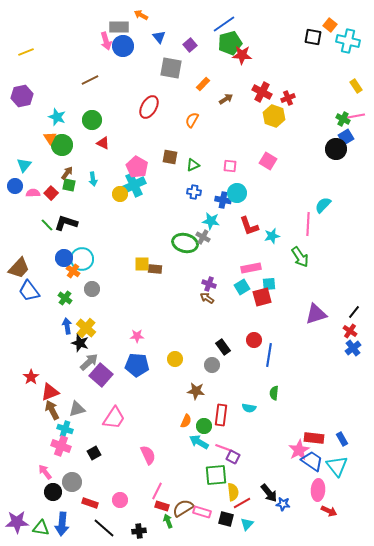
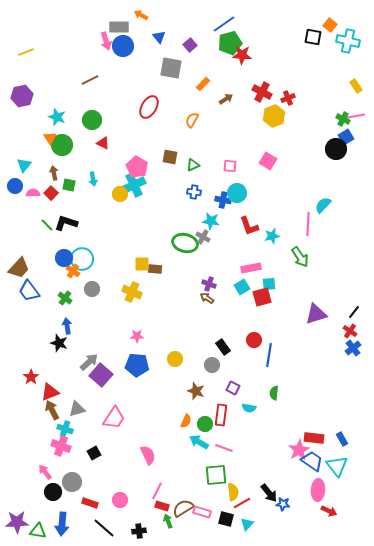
yellow hexagon at (274, 116): rotated 20 degrees clockwise
brown arrow at (67, 173): moved 13 px left; rotated 48 degrees counterclockwise
yellow cross at (86, 328): moved 46 px right, 36 px up; rotated 18 degrees counterclockwise
black star at (80, 343): moved 21 px left
brown star at (196, 391): rotated 12 degrees clockwise
green circle at (204, 426): moved 1 px right, 2 px up
purple square at (233, 457): moved 69 px up
green triangle at (41, 528): moved 3 px left, 3 px down
